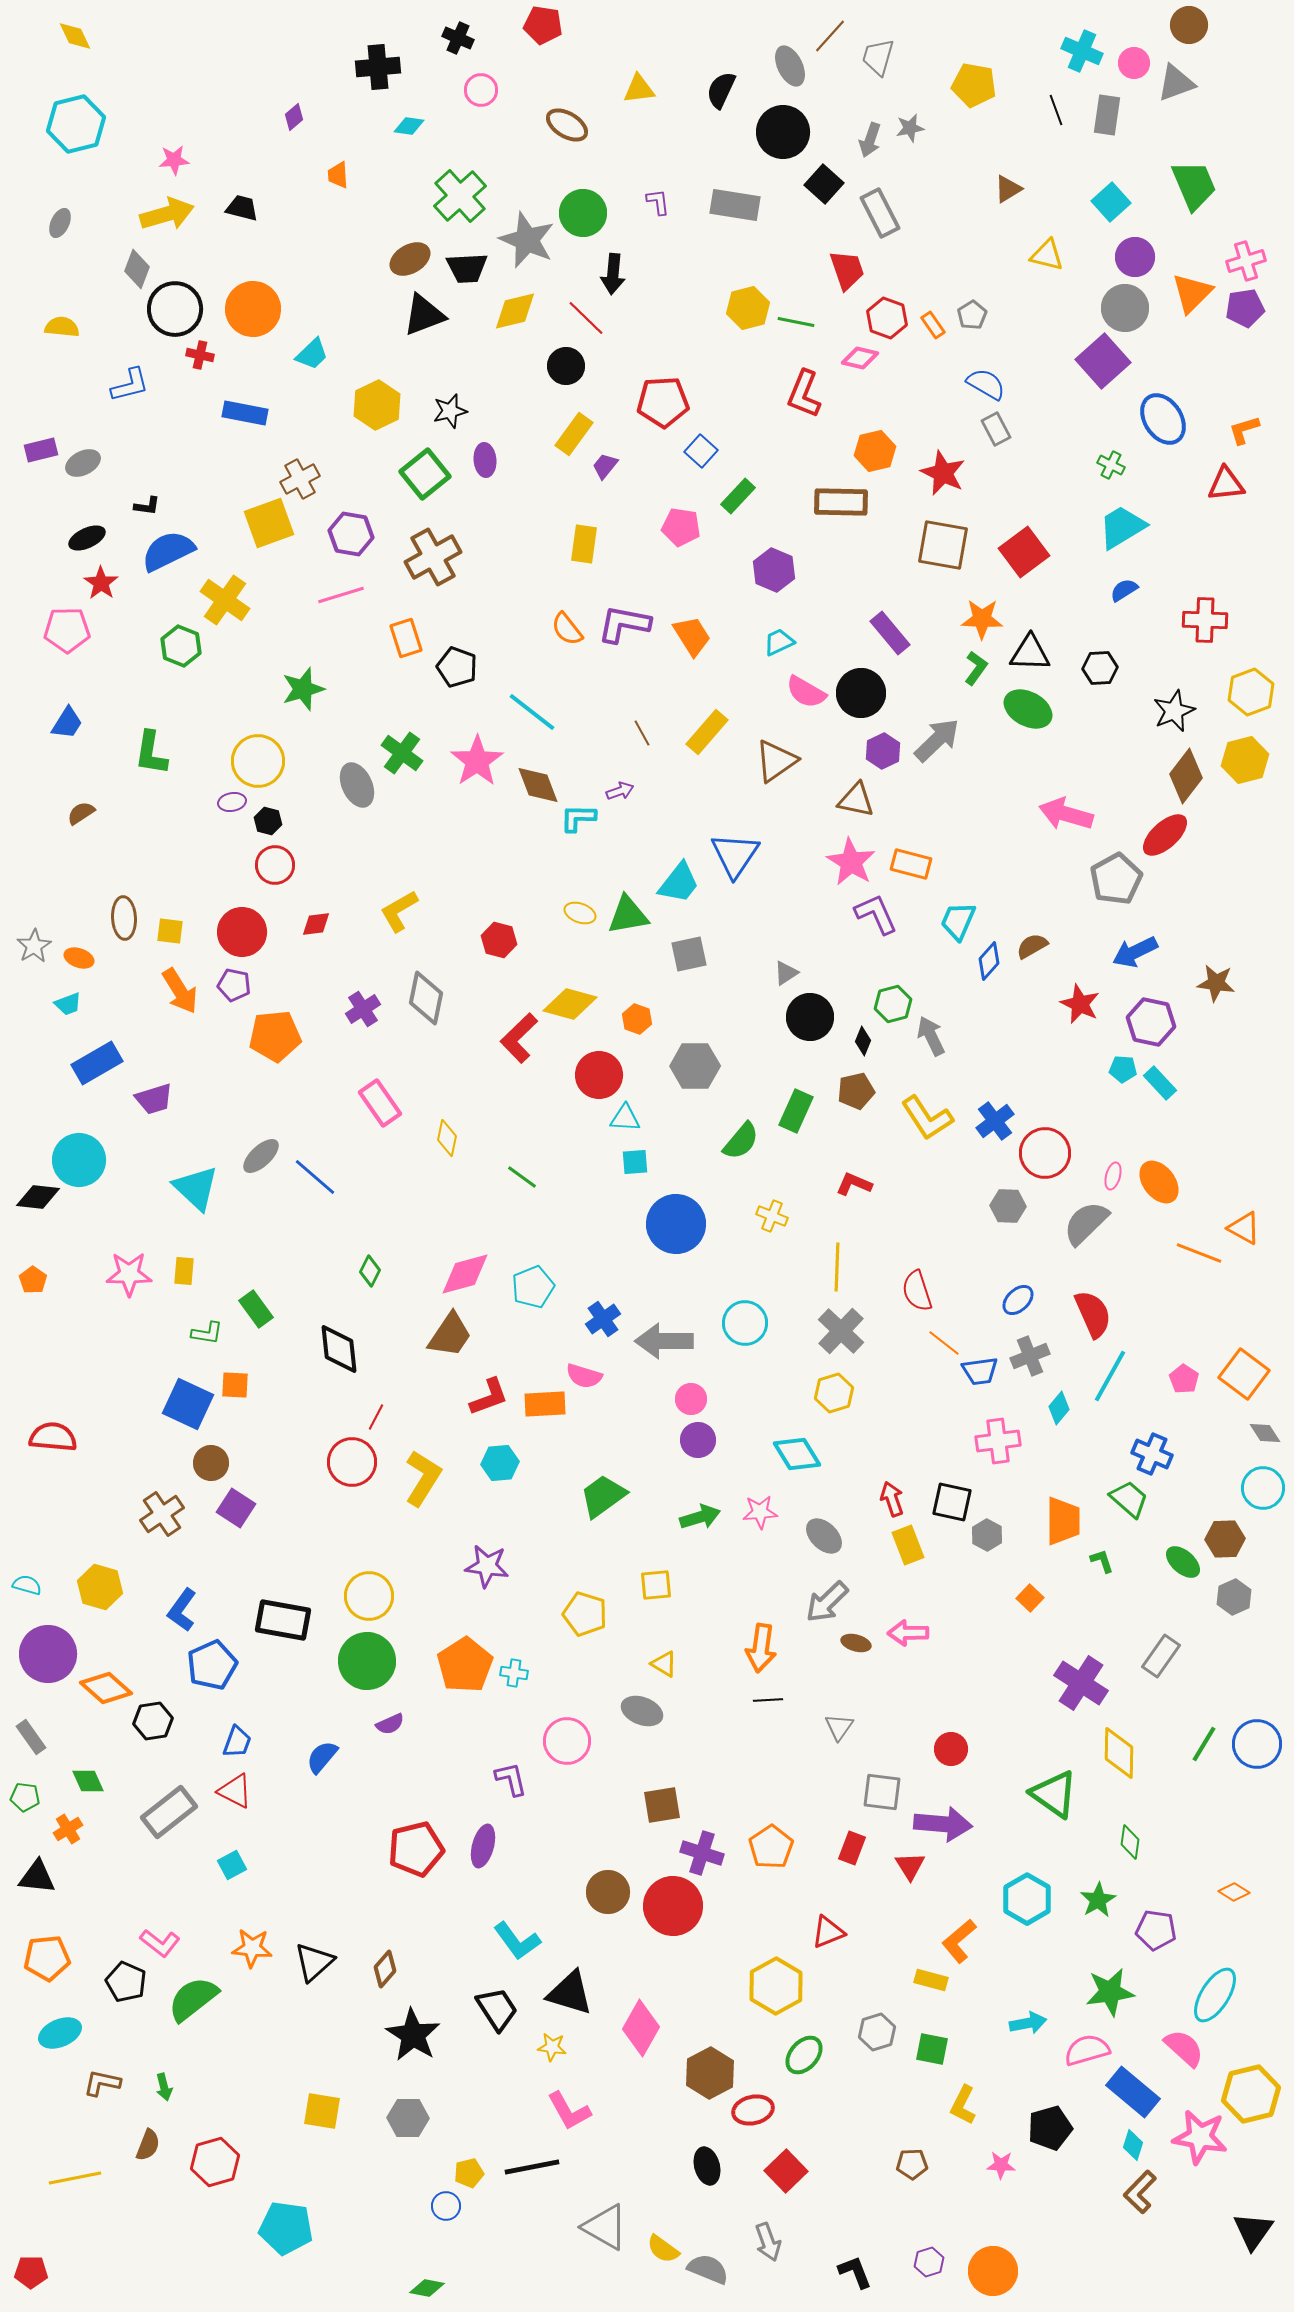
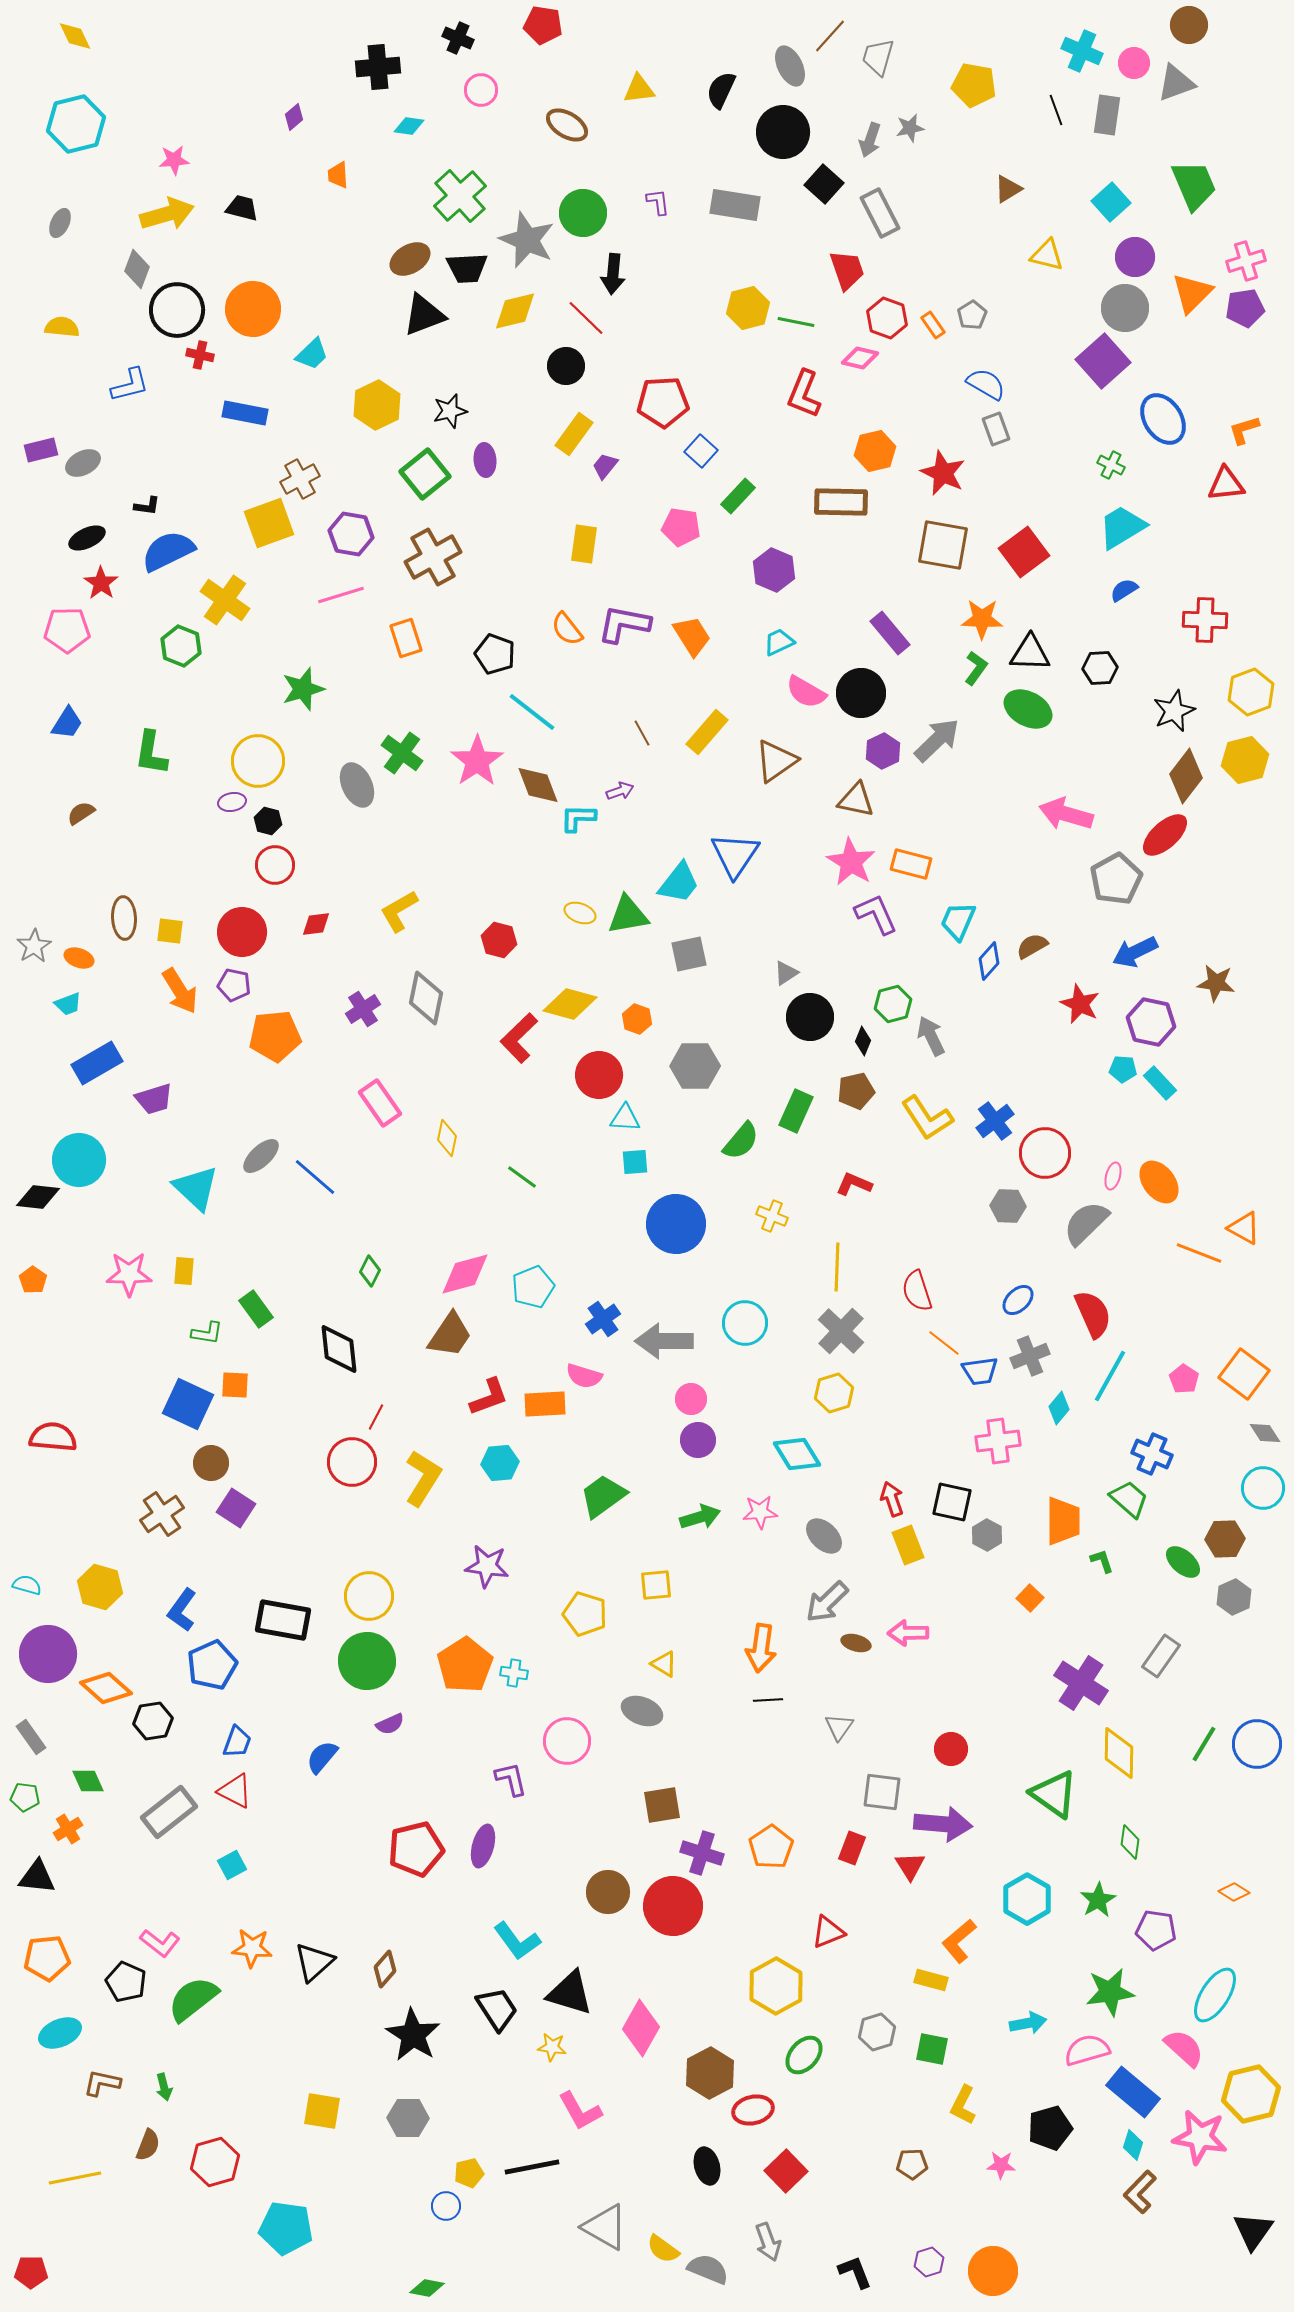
black circle at (175, 309): moved 2 px right, 1 px down
gray rectangle at (996, 429): rotated 8 degrees clockwise
black pentagon at (457, 667): moved 38 px right, 13 px up
pink L-shape at (569, 2111): moved 11 px right
